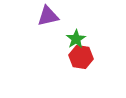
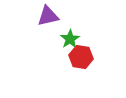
green star: moved 6 px left
